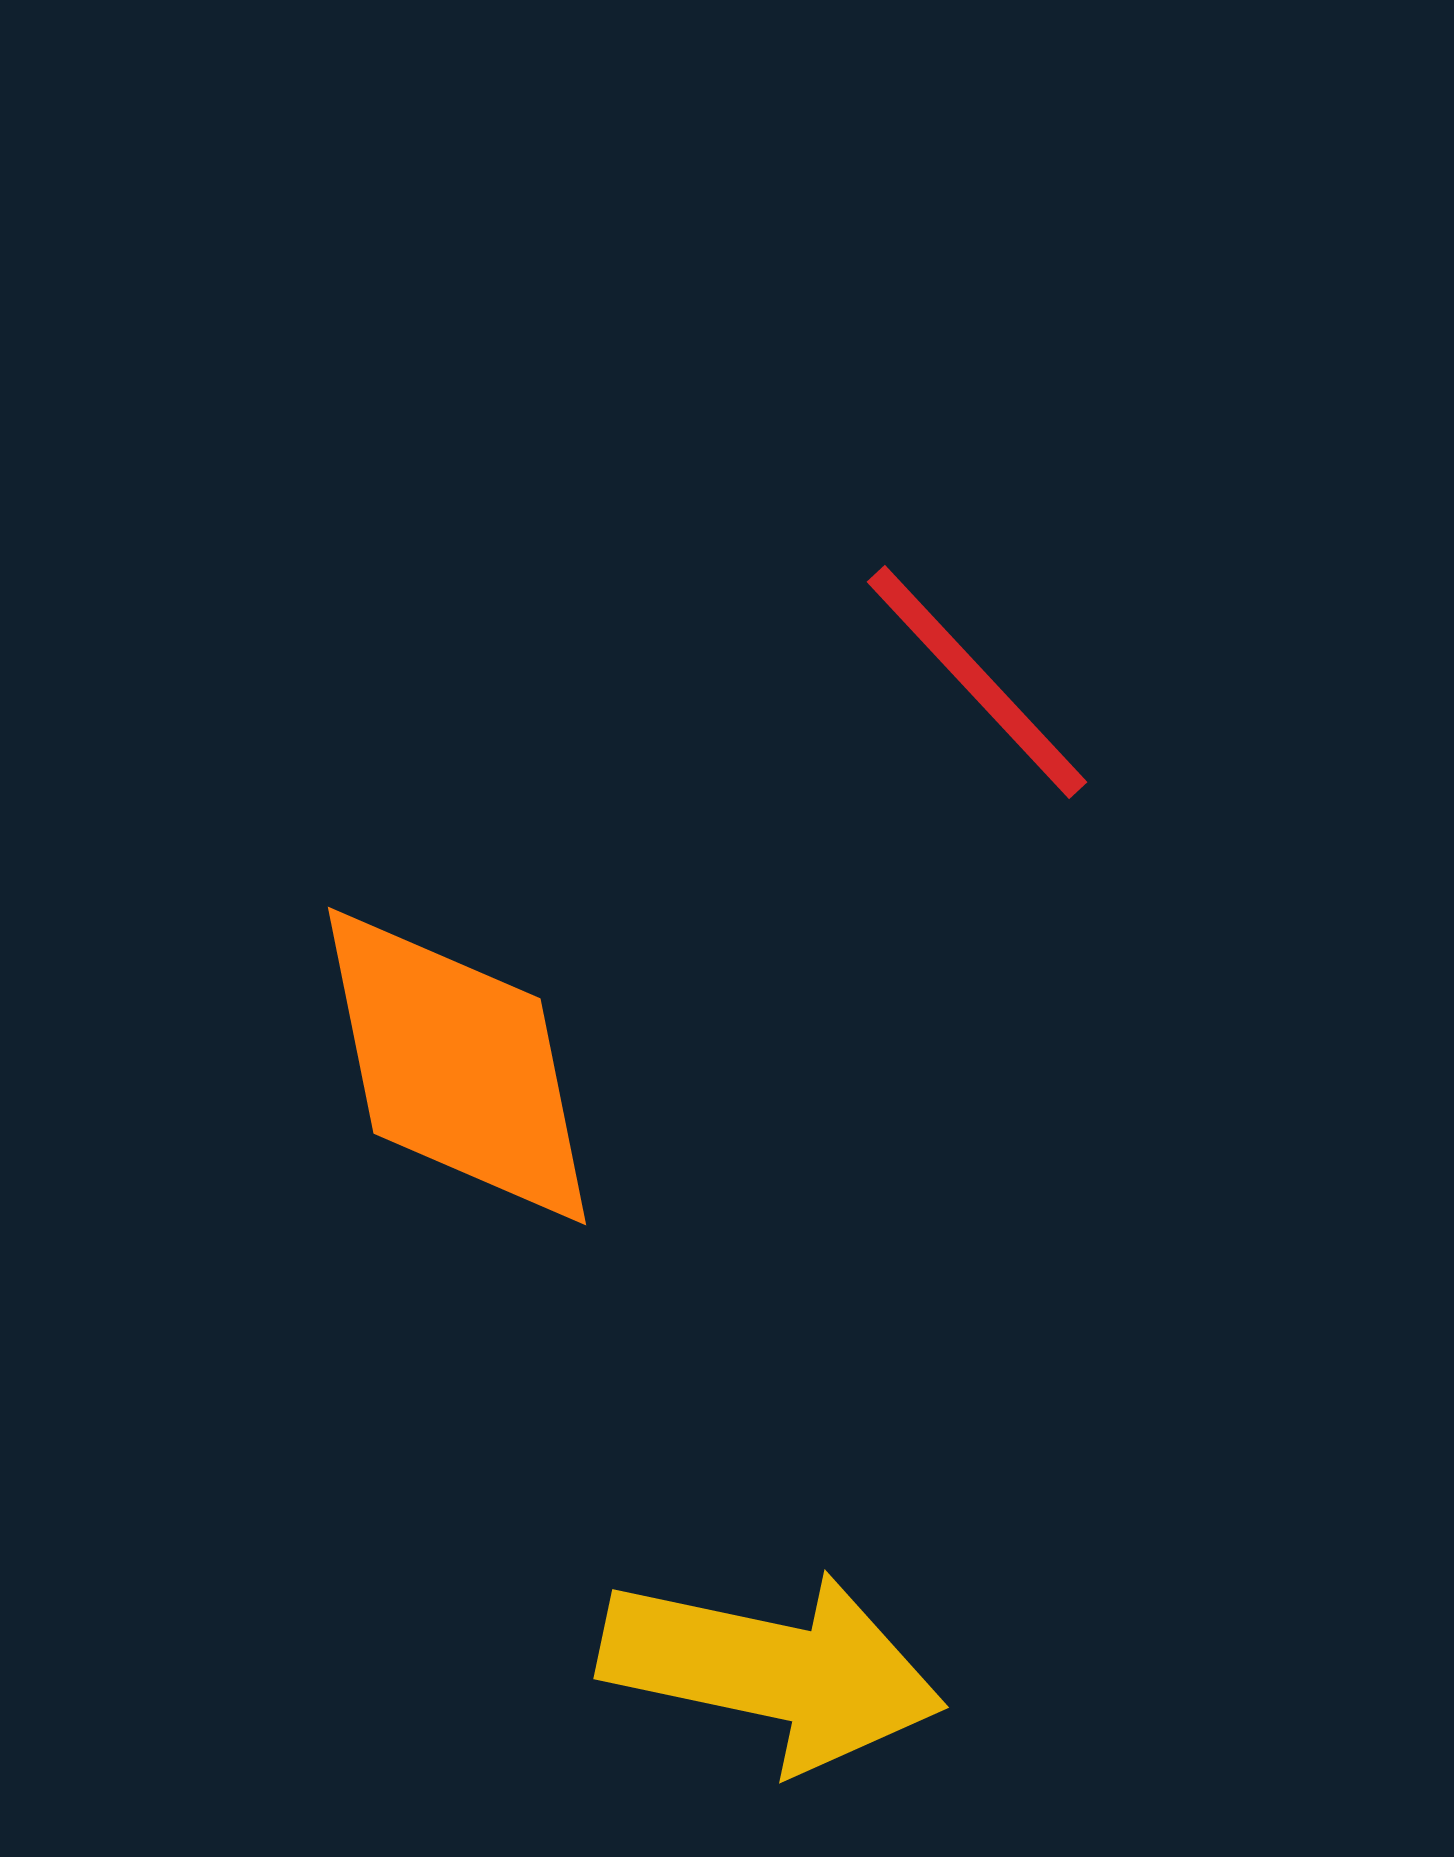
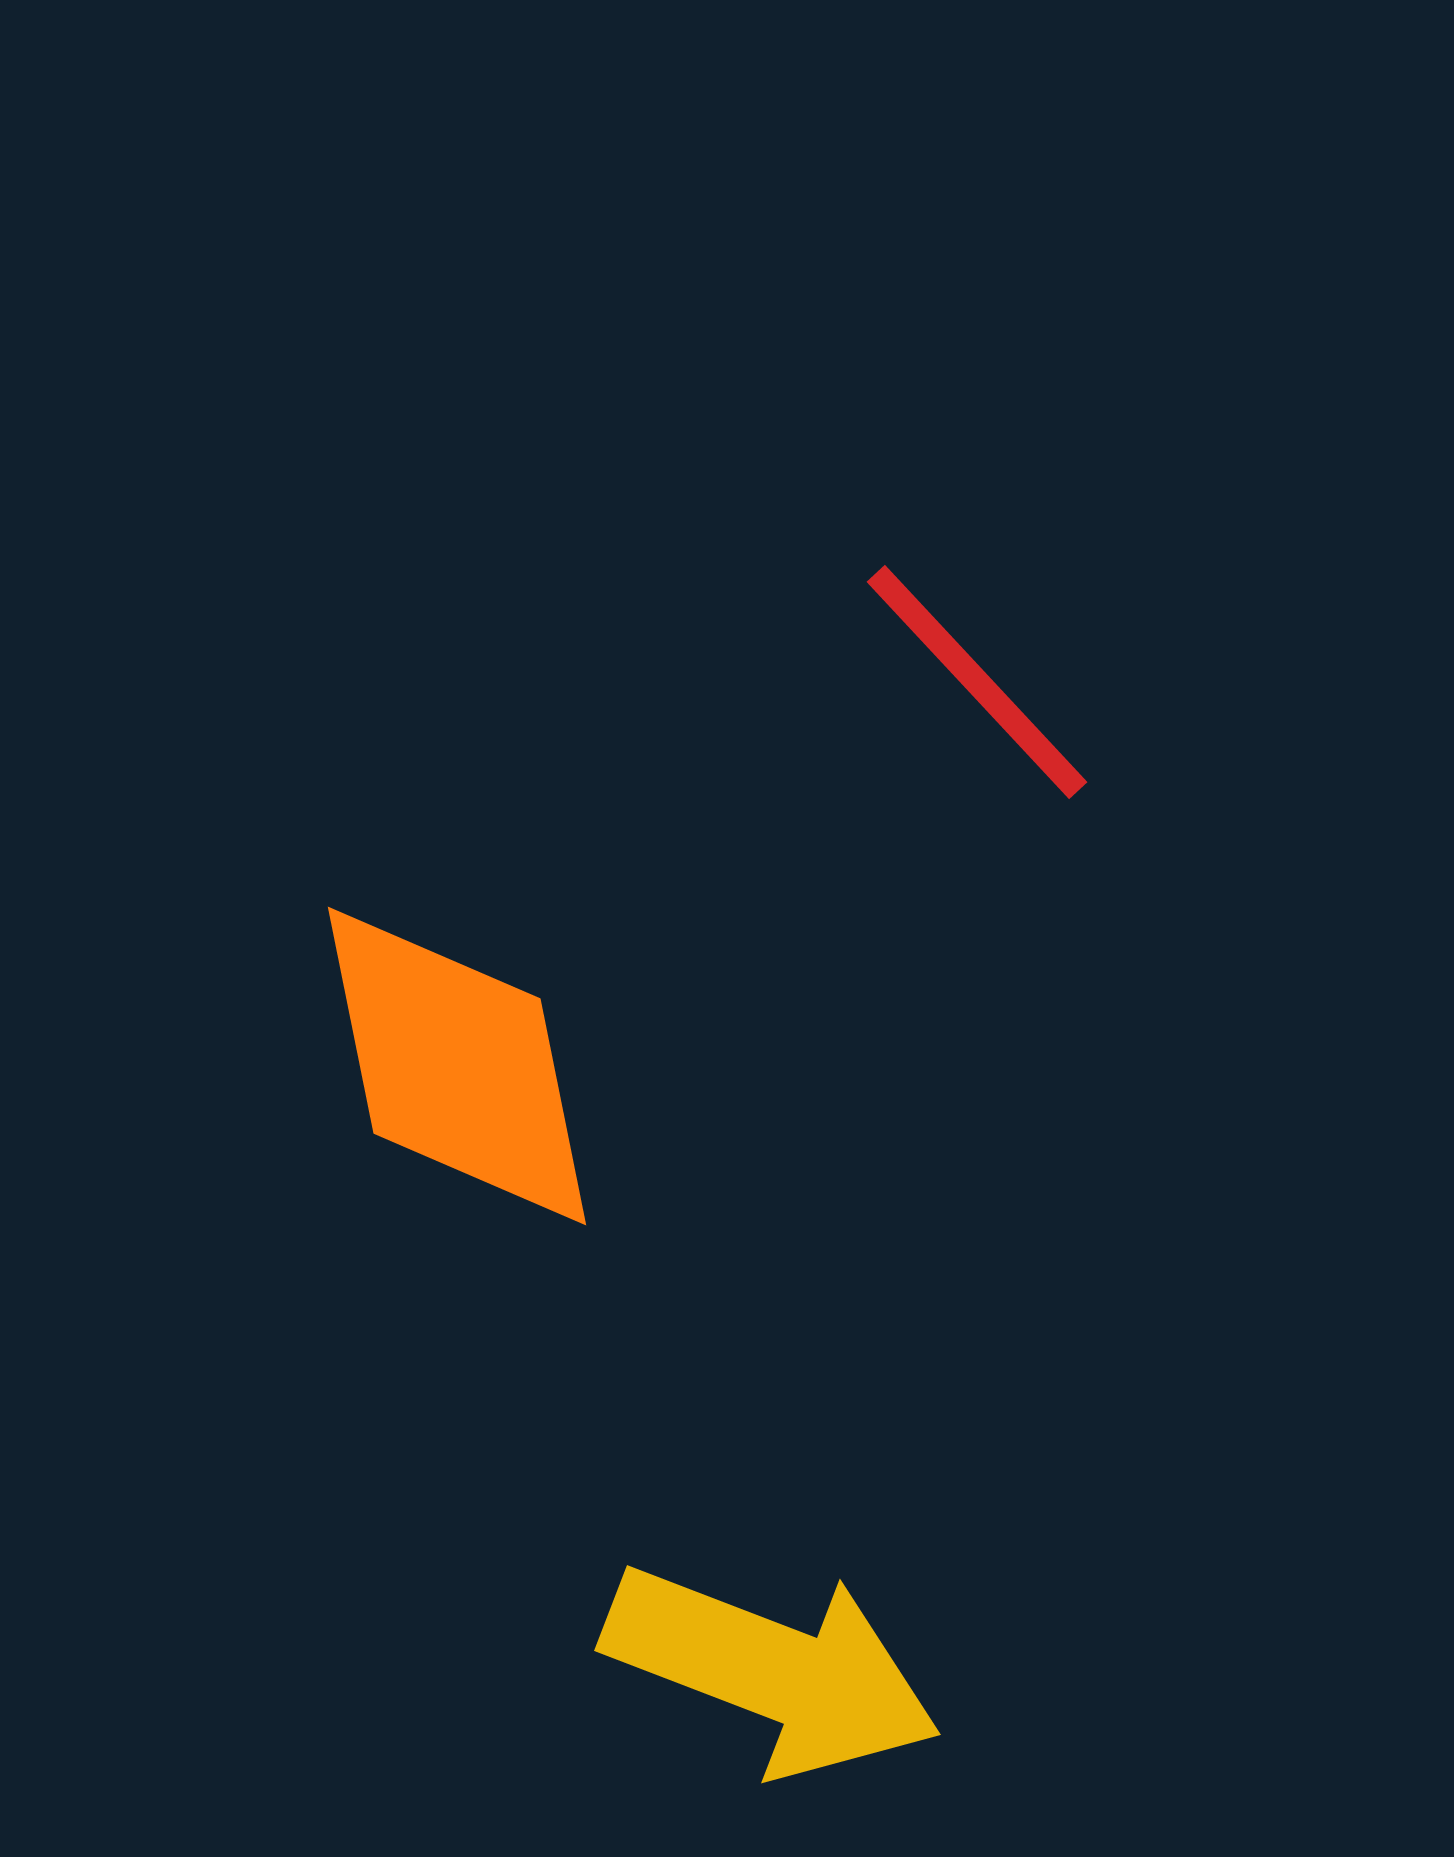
yellow arrow: rotated 9 degrees clockwise
